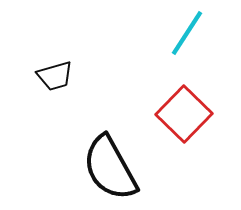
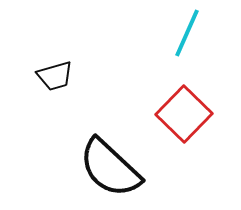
cyan line: rotated 9 degrees counterclockwise
black semicircle: rotated 18 degrees counterclockwise
